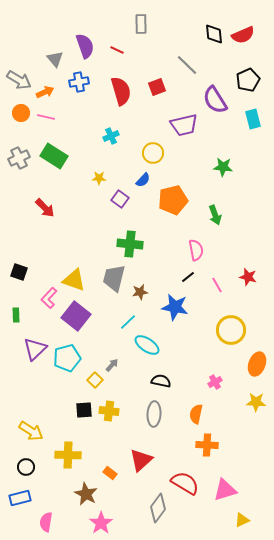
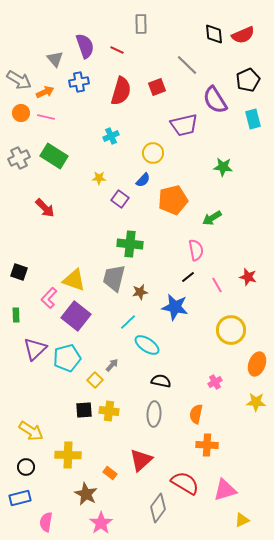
red semicircle at (121, 91): rotated 32 degrees clockwise
green arrow at (215, 215): moved 3 px left, 3 px down; rotated 78 degrees clockwise
